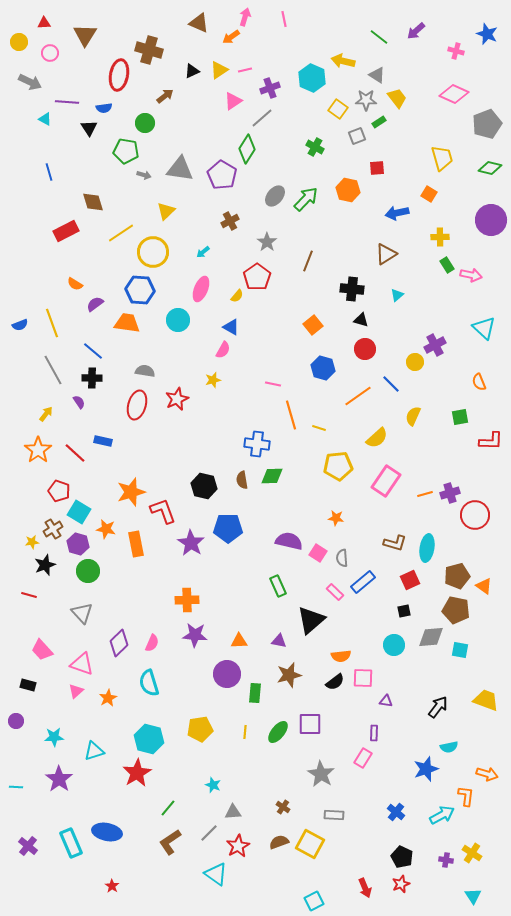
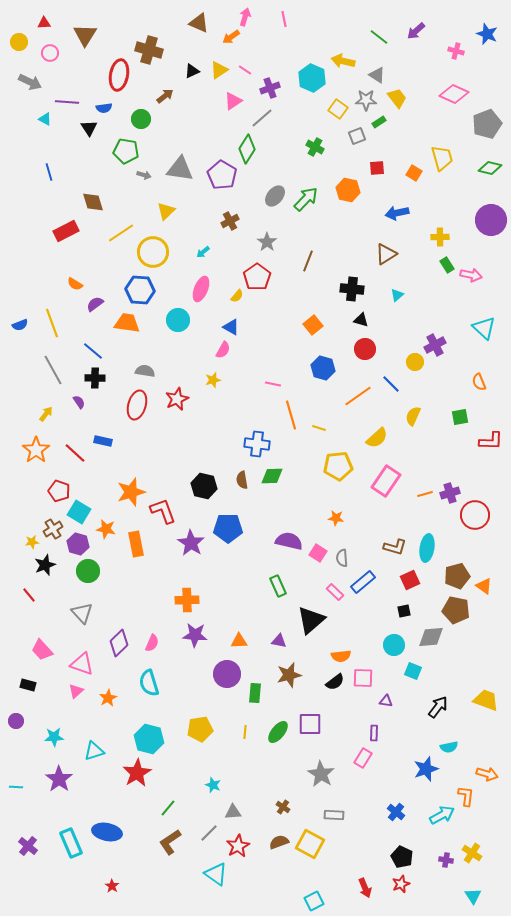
pink line at (245, 70): rotated 48 degrees clockwise
green circle at (145, 123): moved 4 px left, 4 px up
orange square at (429, 194): moved 15 px left, 21 px up
black cross at (92, 378): moved 3 px right
orange star at (38, 450): moved 2 px left
brown L-shape at (395, 543): moved 4 px down
red line at (29, 595): rotated 35 degrees clockwise
cyan square at (460, 650): moved 47 px left, 21 px down; rotated 12 degrees clockwise
